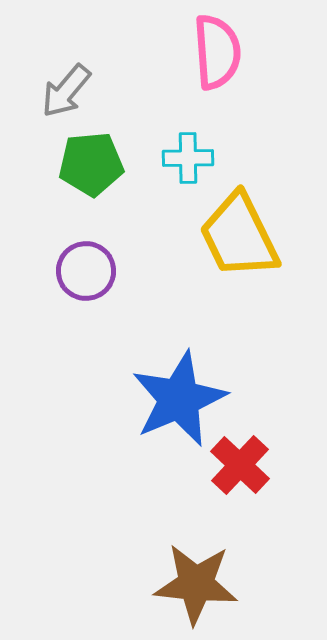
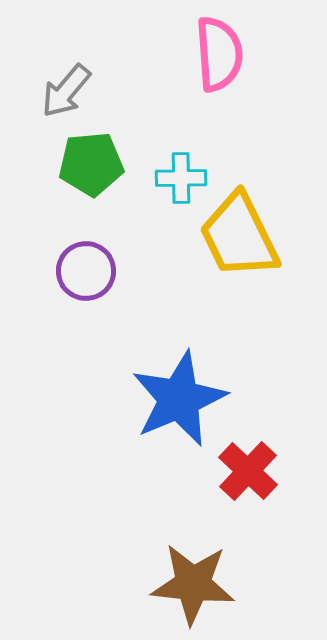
pink semicircle: moved 2 px right, 2 px down
cyan cross: moved 7 px left, 20 px down
red cross: moved 8 px right, 6 px down
brown star: moved 3 px left
